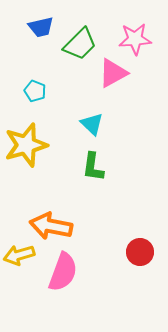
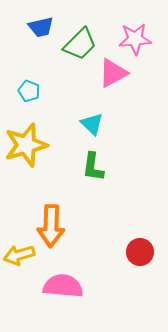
cyan pentagon: moved 6 px left
orange arrow: rotated 99 degrees counterclockwise
pink semicircle: moved 14 px down; rotated 105 degrees counterclockwise
